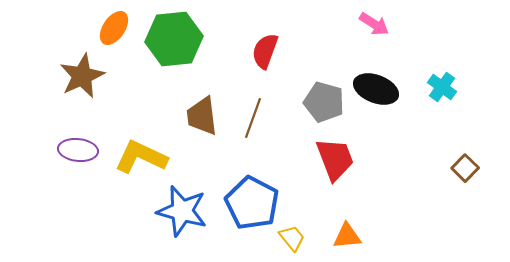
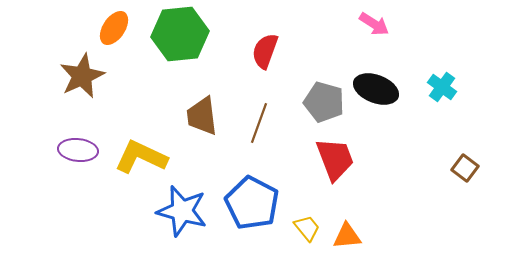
green hexagon: moved 6 px right, 5 px up
brown line: moved 6 px right, 5 px down
brown square: rotated 8 degrees counterclockwise
yellow trapezoid: moved 15 px right, 10 px up
